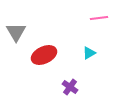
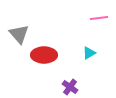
gray triangle: moved 3 px right, 2 px down; rotated 10 degrees counterclockwise
red ellipse: rotated 25 degrees clockwise
